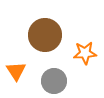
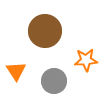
brown circle: moved 4 px up
orange star: moved 1 px right, 7 px down
